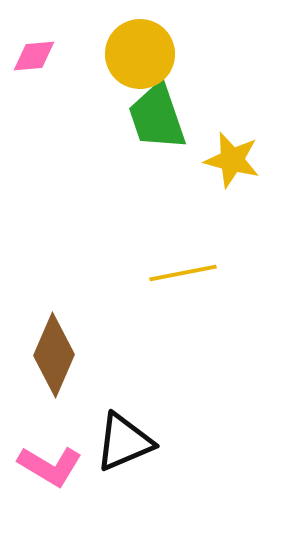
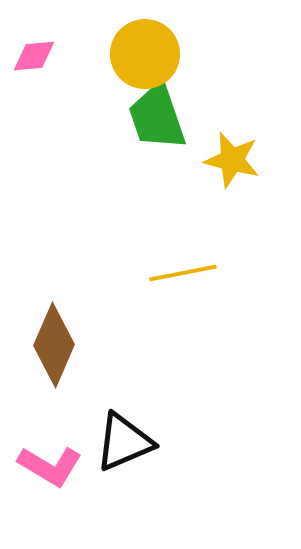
yellow circle: moved 5 px right
brown diamond: moved 10 px up
